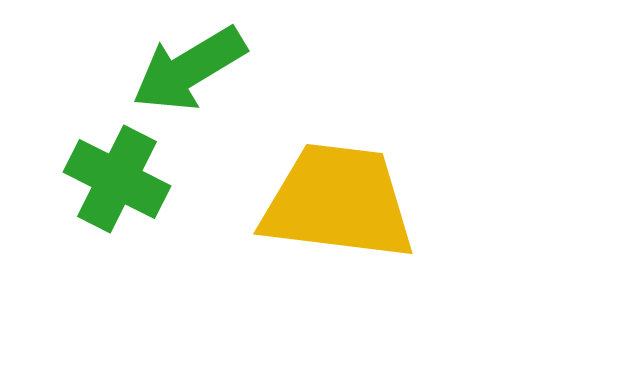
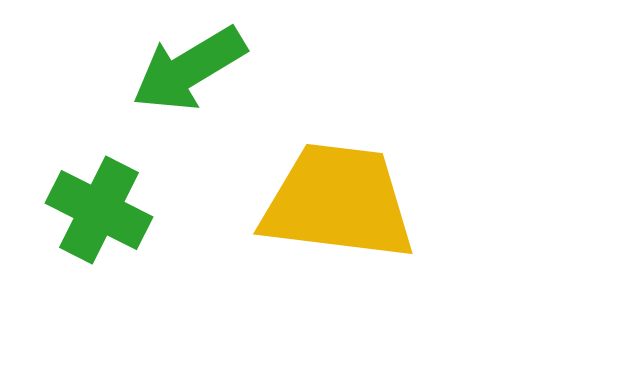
green cross: moved 18 px left, 31 px down
